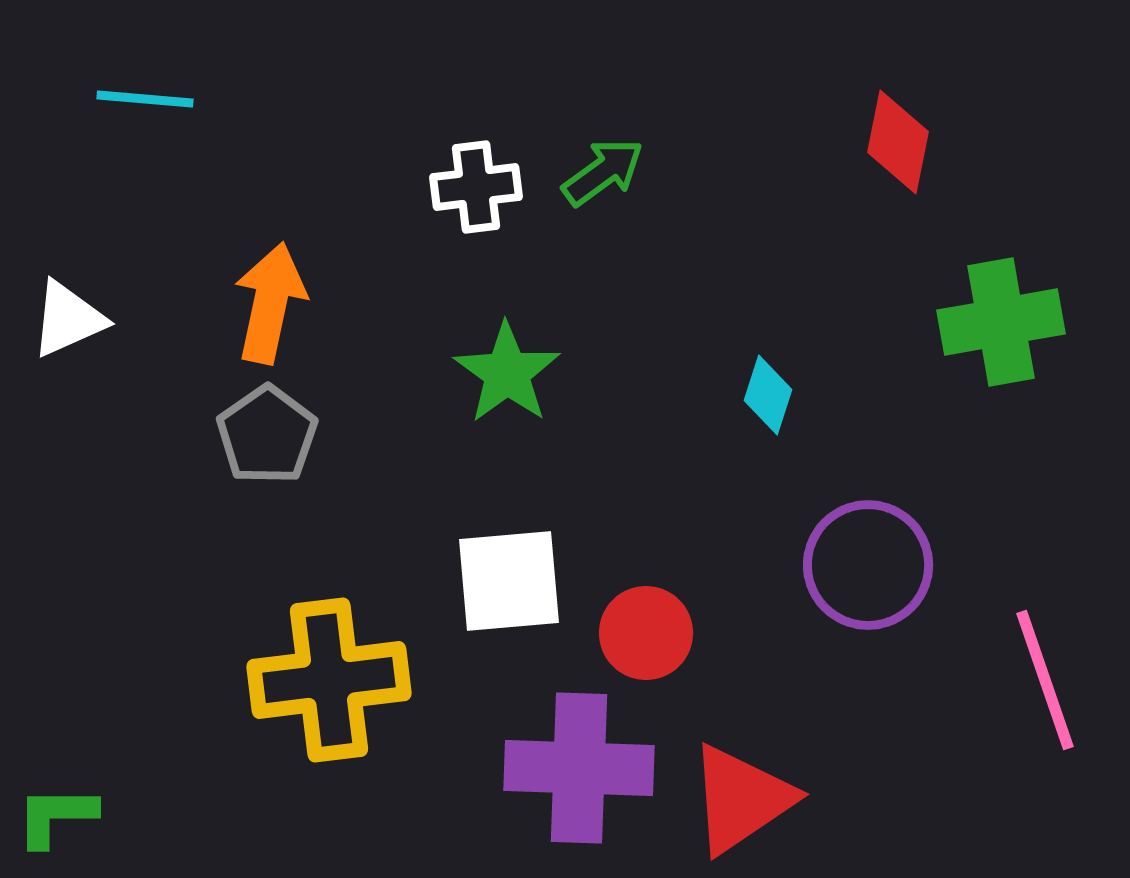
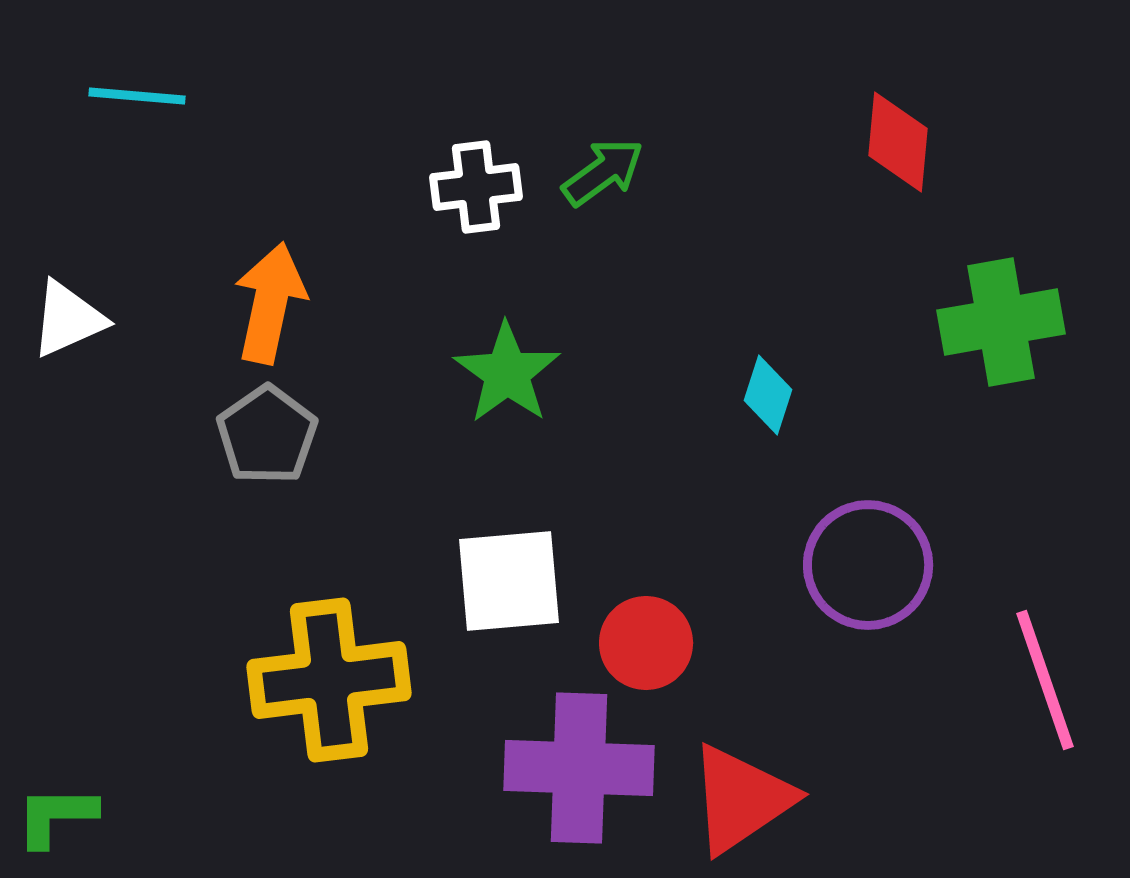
cyan line: moved 8 px left, 3 px up
red diamond: rotated 6 degrees counterclockwise
red circle: moved 10 px down
